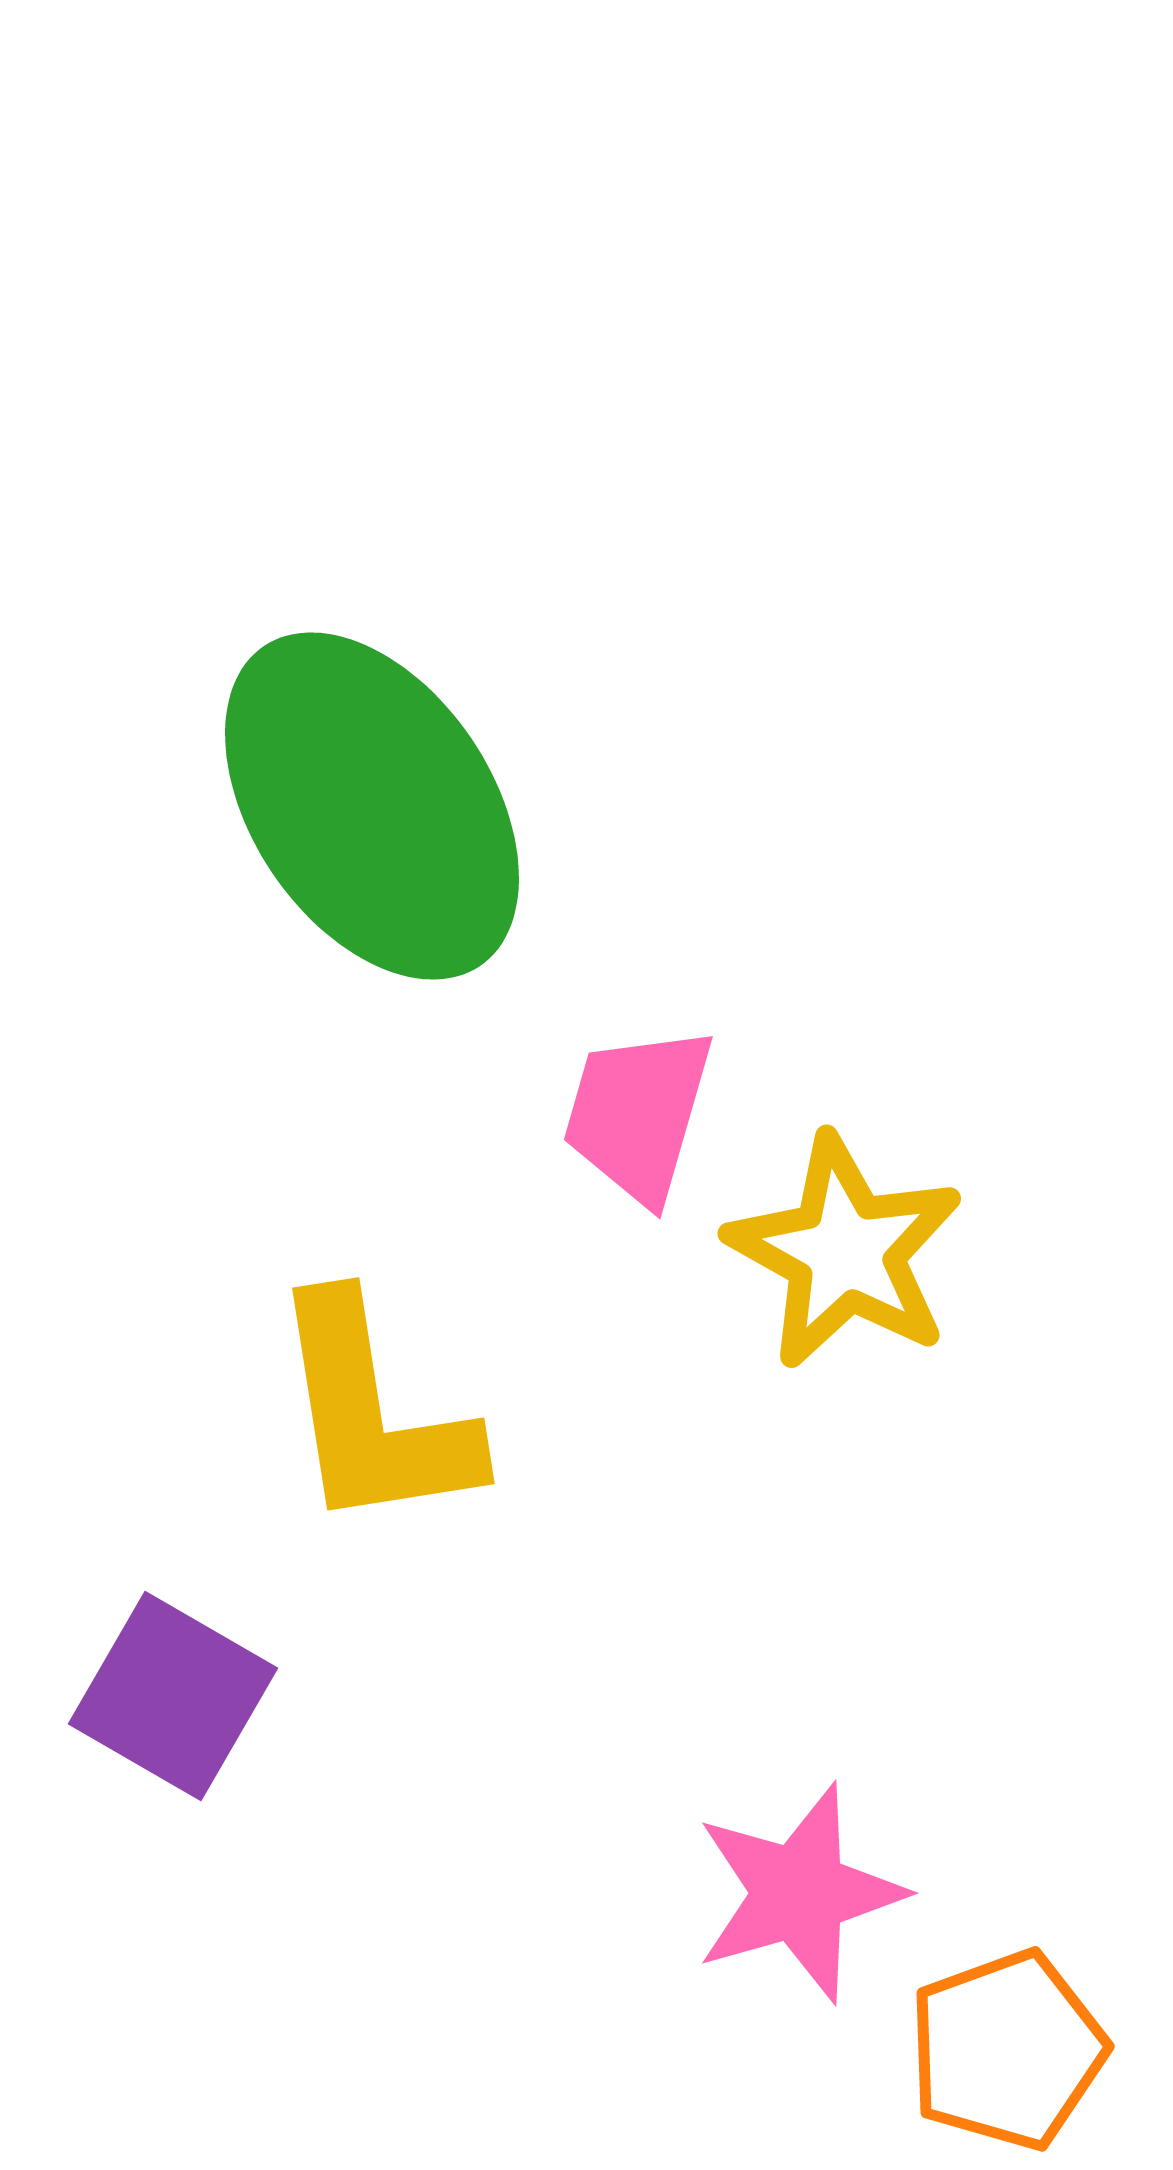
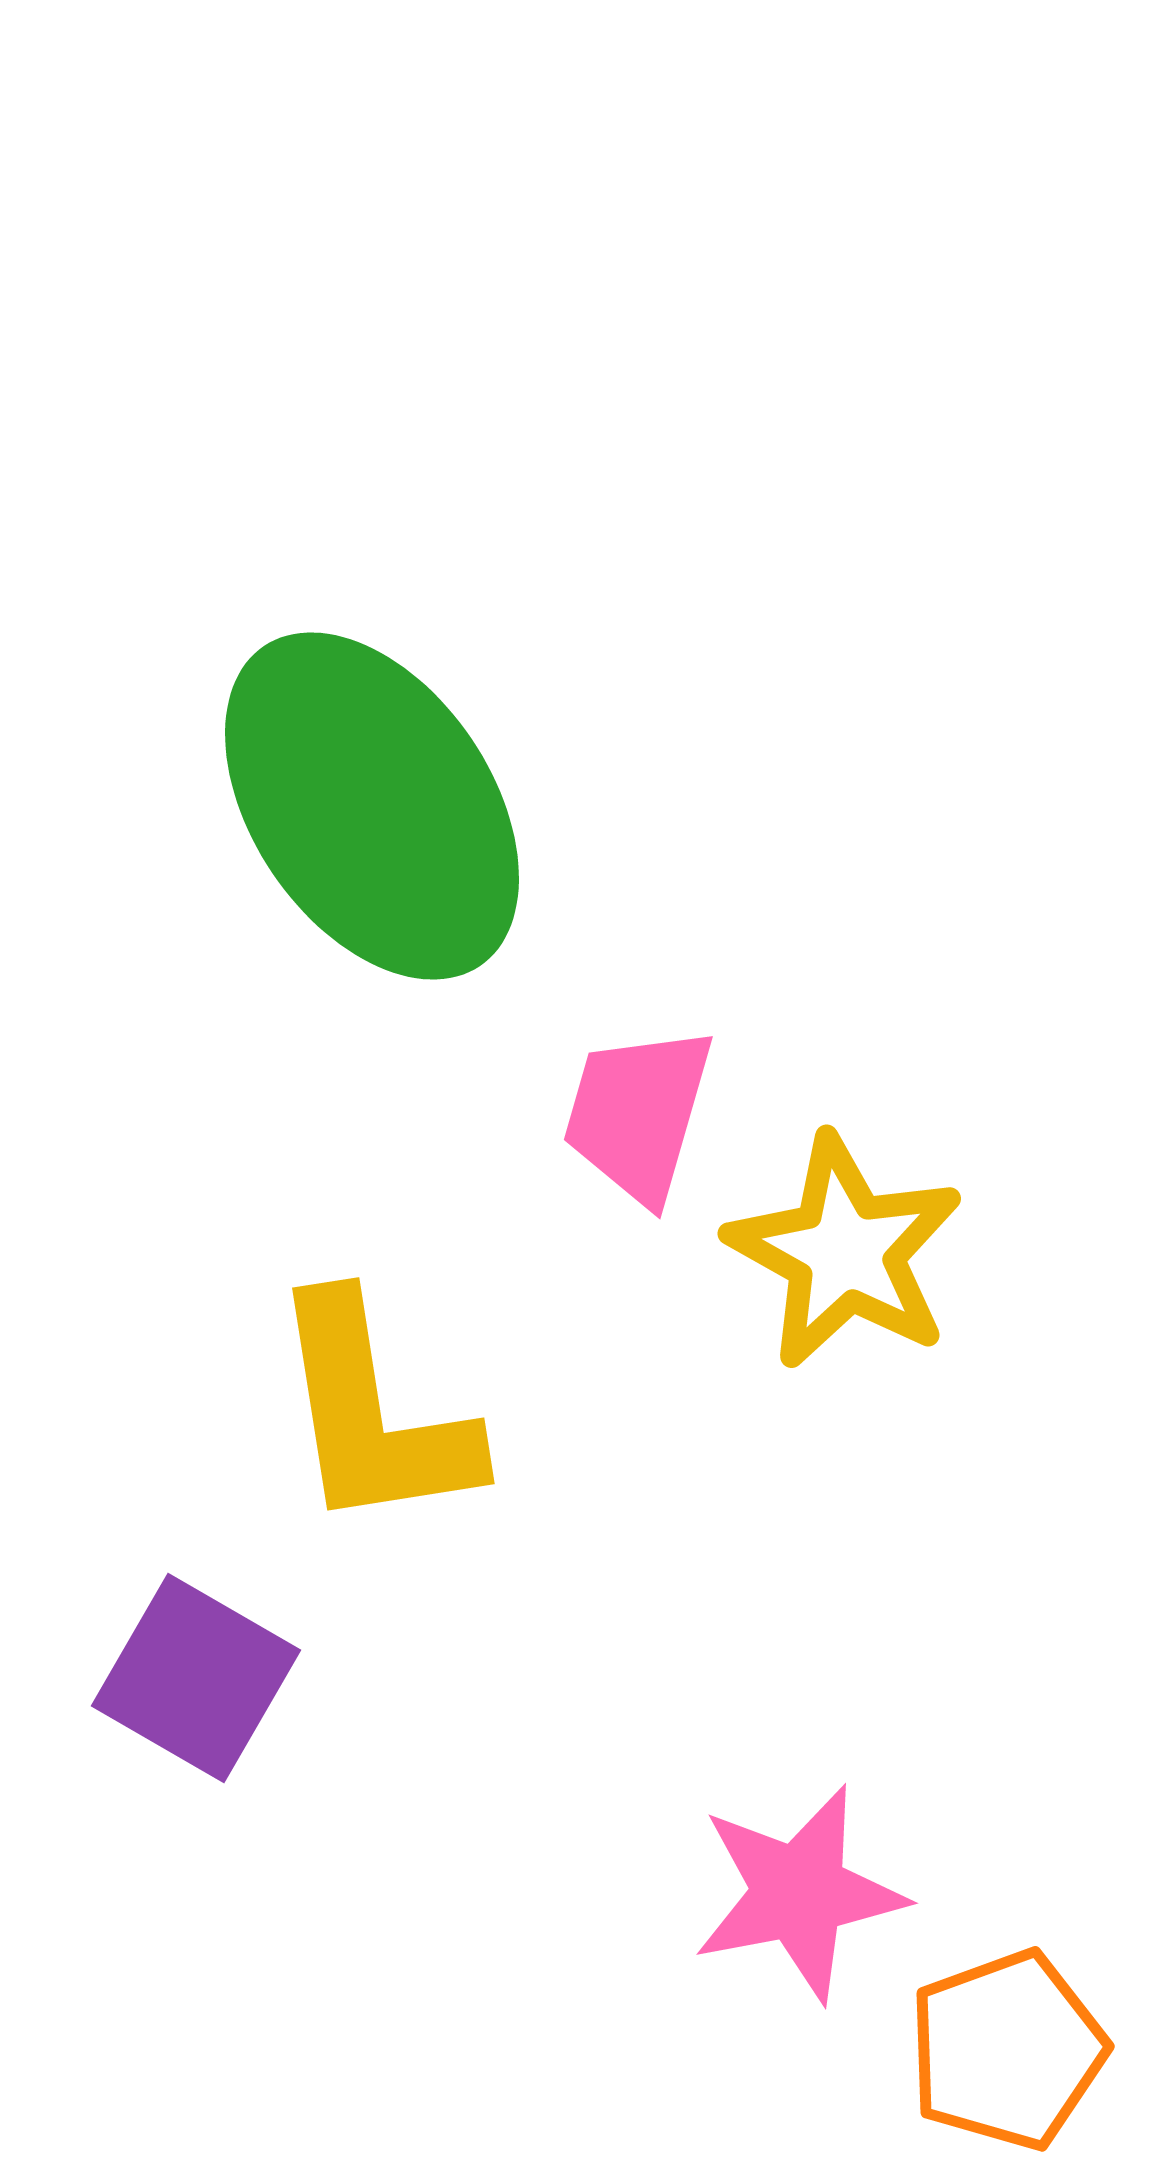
purple square: moved 23 px right, 18 px up
pink star: rotated 5 degrees clockwise
